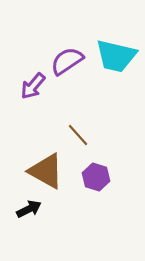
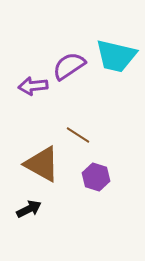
purple semicircle: moved 2 px right, 5 px down
purple arrow: rotated 44 degrees clockwise
brown line: rotated 15 degrees counterclockwise
brown triangle: moved 4 px left, 7 px up
